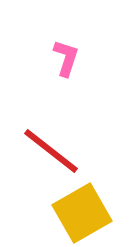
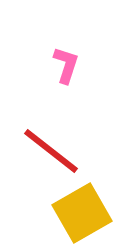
pink L-shape: moved 7 px down
